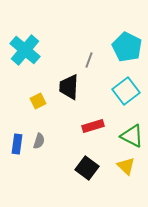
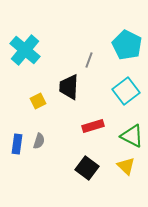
cyan pentagon: moved 2 px up
